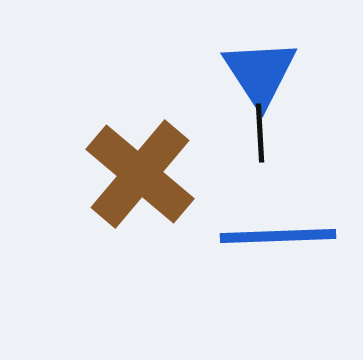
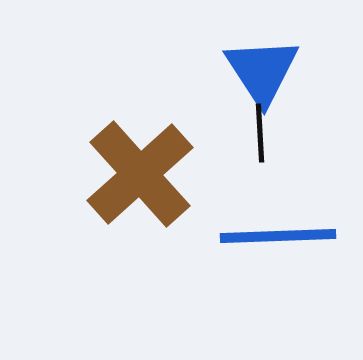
blue triangle: moved 2 px right, 2 px up
brown cross: rotated 8 degrees clockwise
